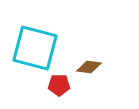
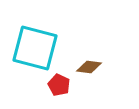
red pentagon: rotated 25 degrees clockwise
